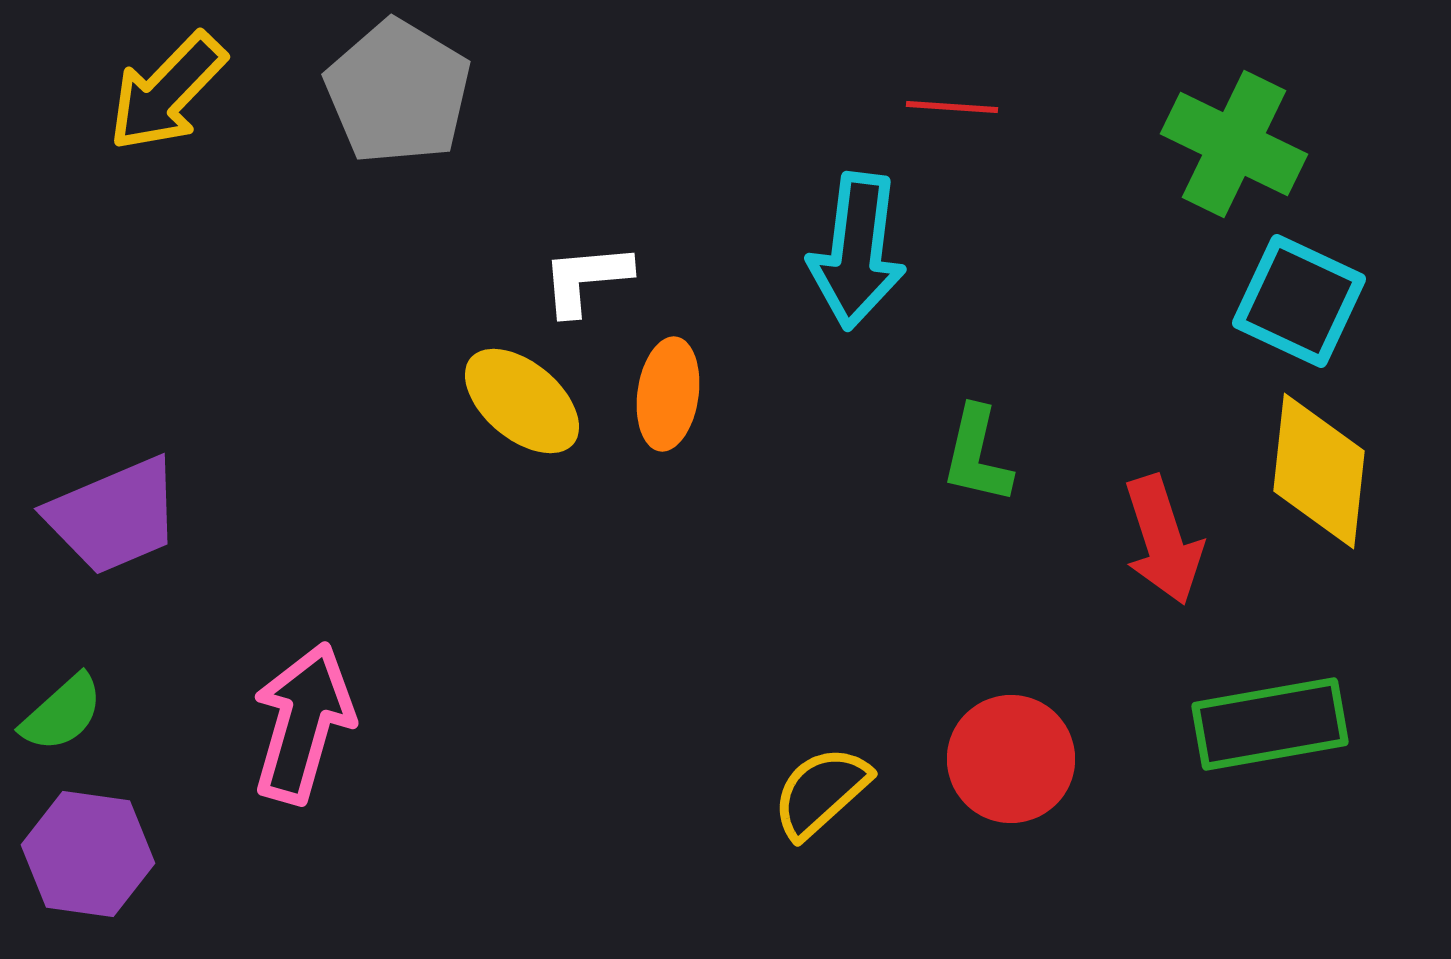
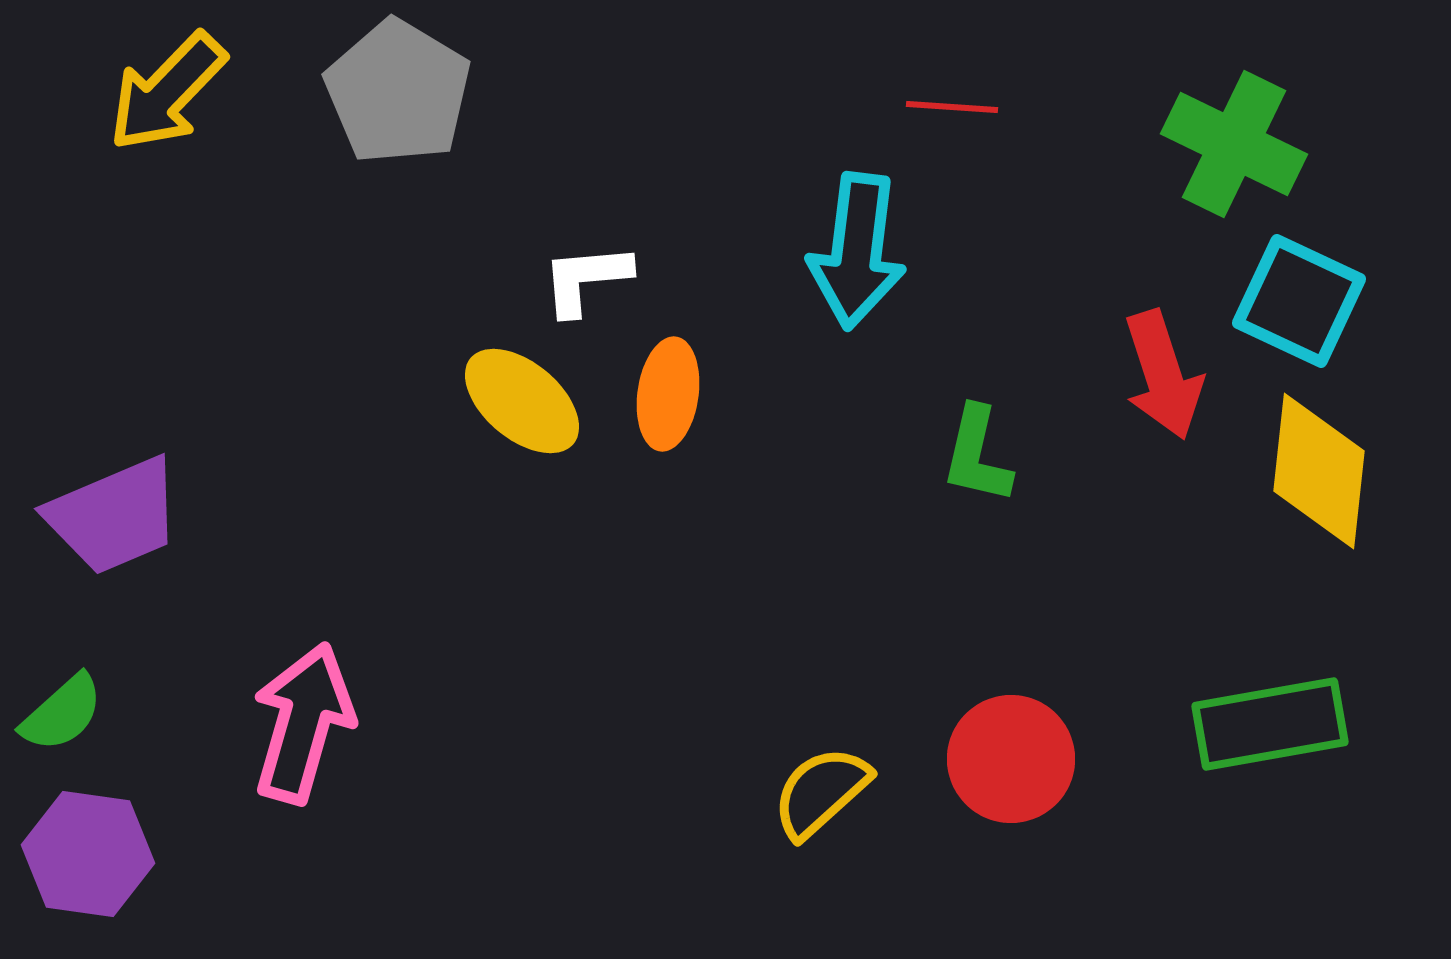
red arrow: moved 165 px up
